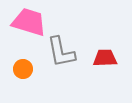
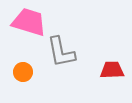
red trapezoid: moved 7 px right, 12 px down
orange circle: moved 3 px down
